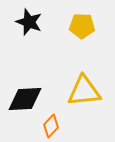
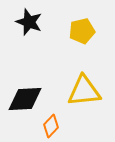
yellow pentagon: moved 5 px down; rotated 15 degrees counterclockwise
